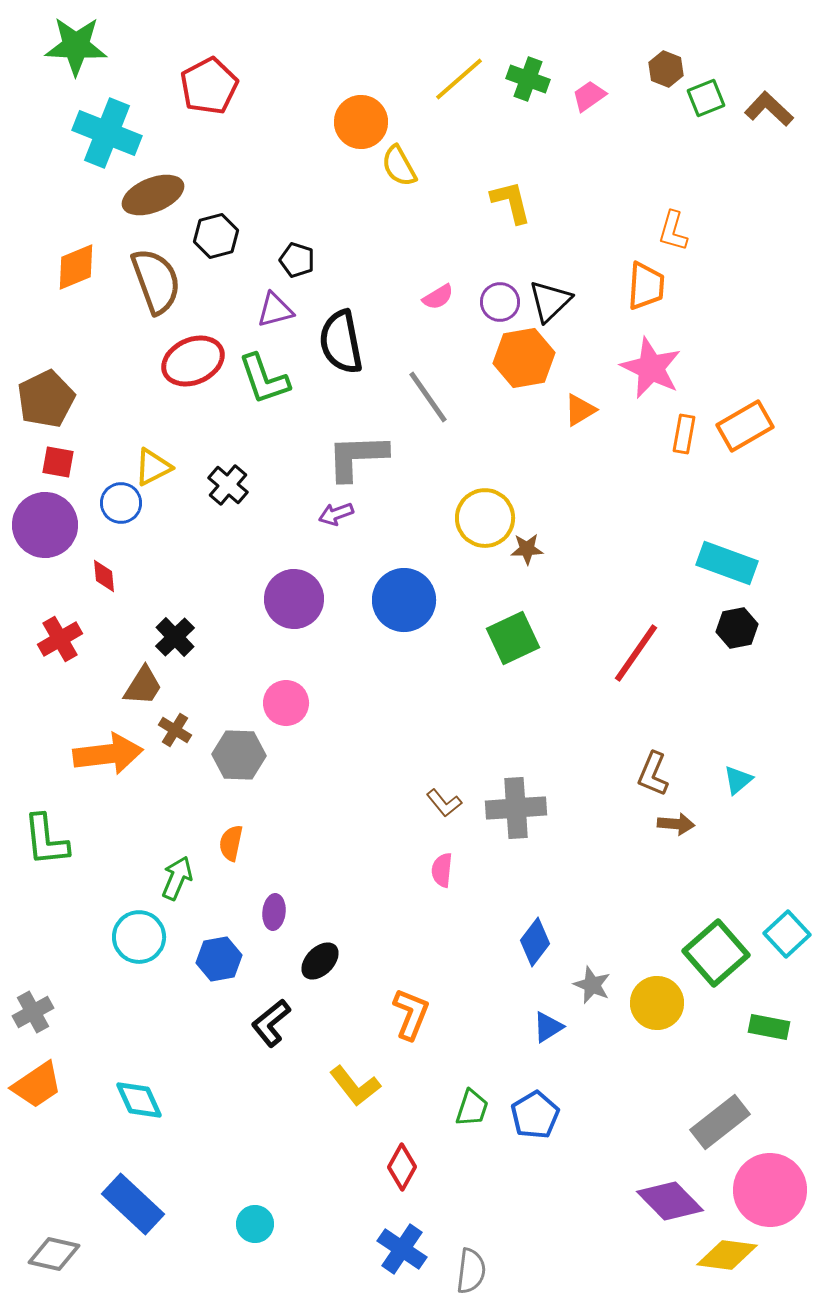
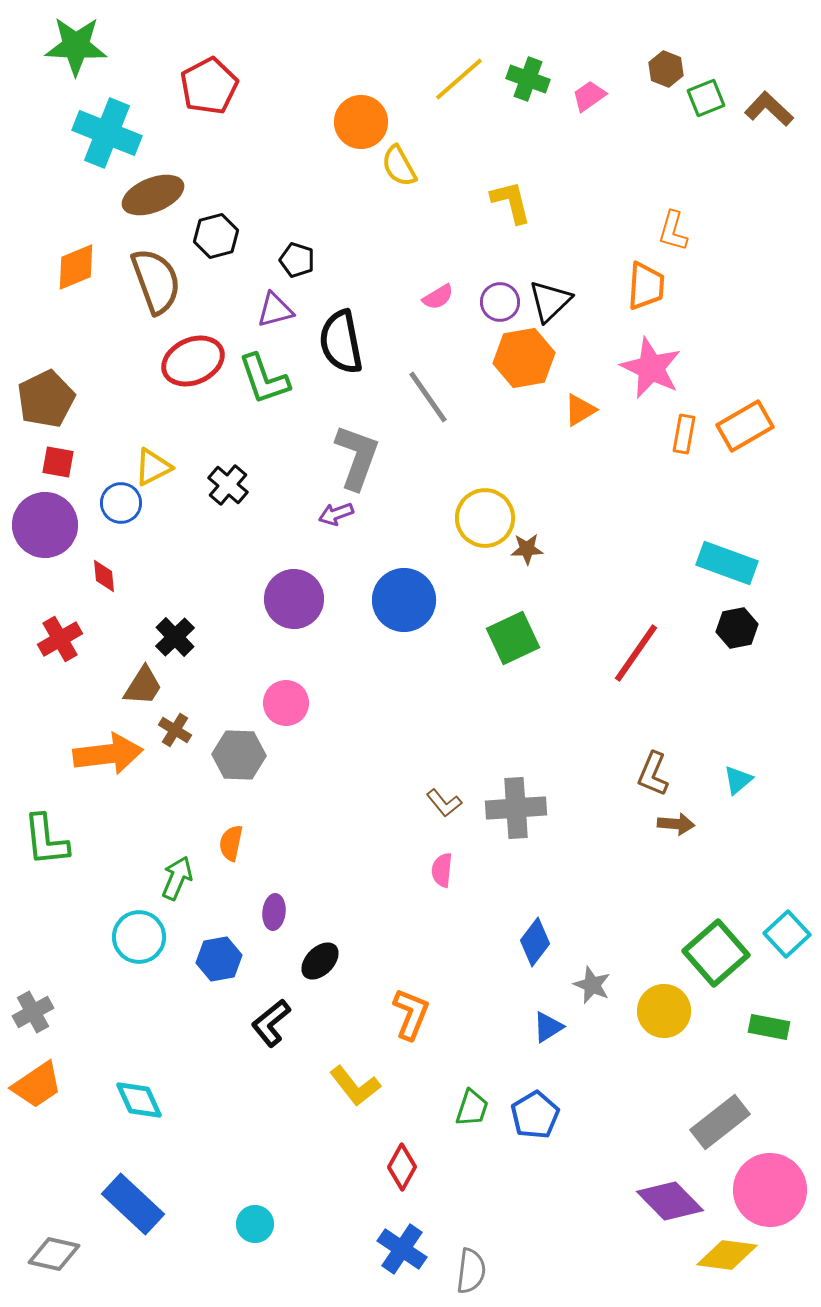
gray L-shape at (357, 457): rotated 112 degrees clockwise
yellow circle at (657, 1003): moved 7 px right, 8 px down
